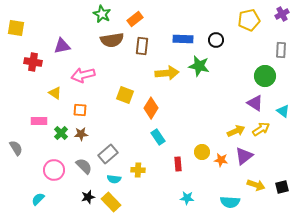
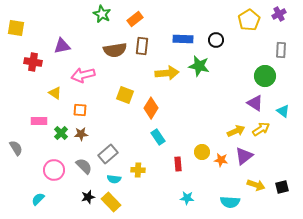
purple cross at (282, 14): moved 3 px left
yellow pentagon at (249, 20): rotated 20 degrees counterclockwise
brown semicircle at (112, 40): moved 3 px right, 10 px down
